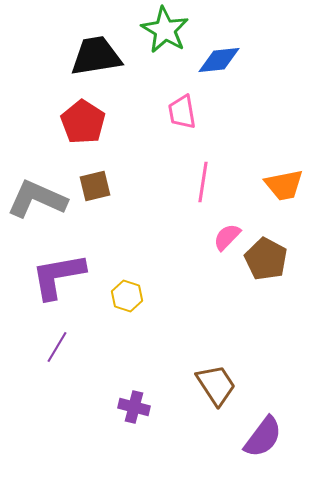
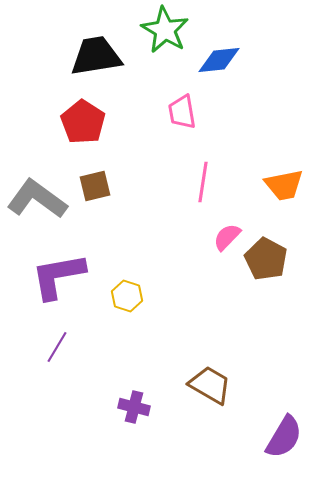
gray L-shape: rotated 12 degrees clockwise
brown trapezoid: moved 6 px left; rotated 27 degrees counterclockwise
purple semicircle: moved 21 px right; rotated 6 degrees counterclockwise
